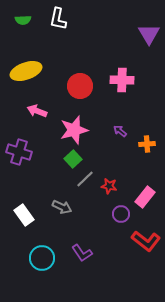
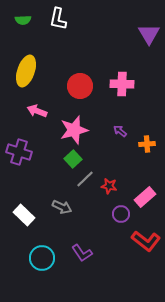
yellow ellipse: rotated 52 degrees counterclockwise
pink cross: moved 4 px down
pink rectangle: rotated 10 degrees clockwise
white rectangle: rotated 10 degrees counterclockwise
